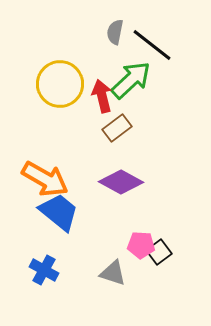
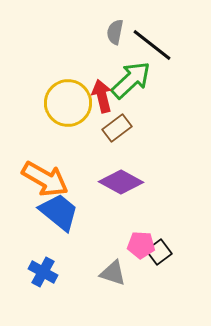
yellow circle: moved 8 px right, 19 px down
blue cross: moved 1 px left, 2 px down
